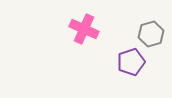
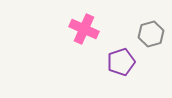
purple pentagon: moved 10 px left
